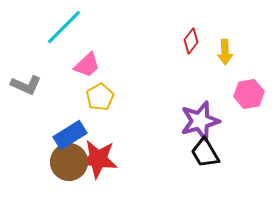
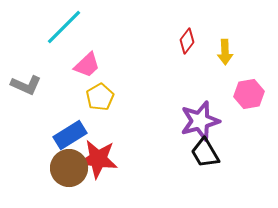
red diamond: moved 4 px left
brown circle: moved 6 px down
